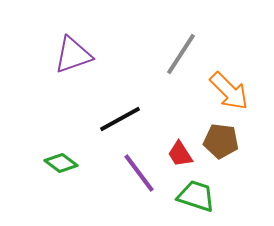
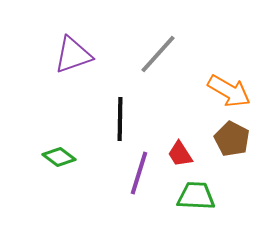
gray line: moved 23 px left; rotated 9 degrees clockwise
orange arrow: rotated 15 degrees counterclockwise
black line: rotated 60 degrees counterclockwise
brown pentagon: moved 11 px right, 2 px up; rotated 20 degrees clockwise
green diamond: moved 2 px left, 6 px up
purple line: rotated 54 degrees clockwise
green trapezoid: rotated 15 degrees counterclockwise
